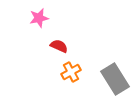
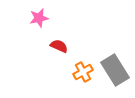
orange cross: moved 12 px right
gray rectangle: moved 9 px up
